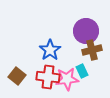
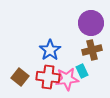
purple circle: moved 5 px right, 8 px up
brown square: moved 3 px right, 1 px down
